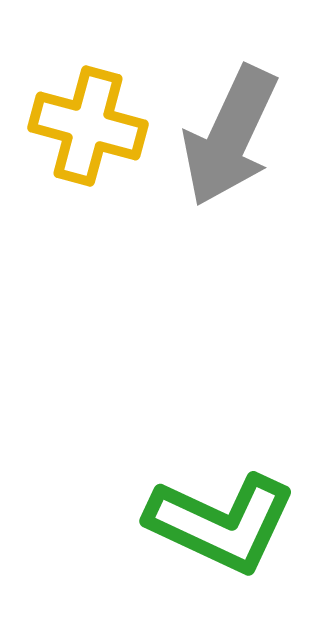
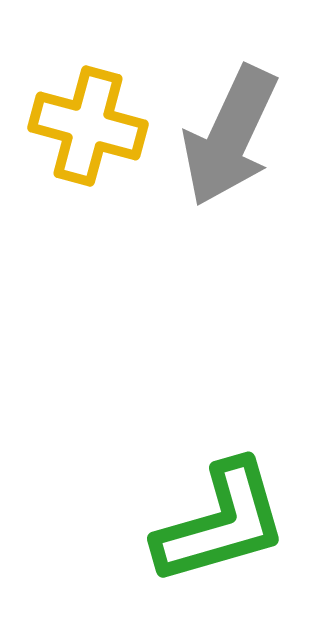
green L-shape: rotated 41 degrees counterclockwise
